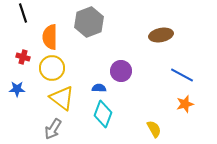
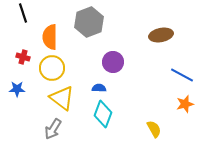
purple circle: moved 8 px left, 9 px up
